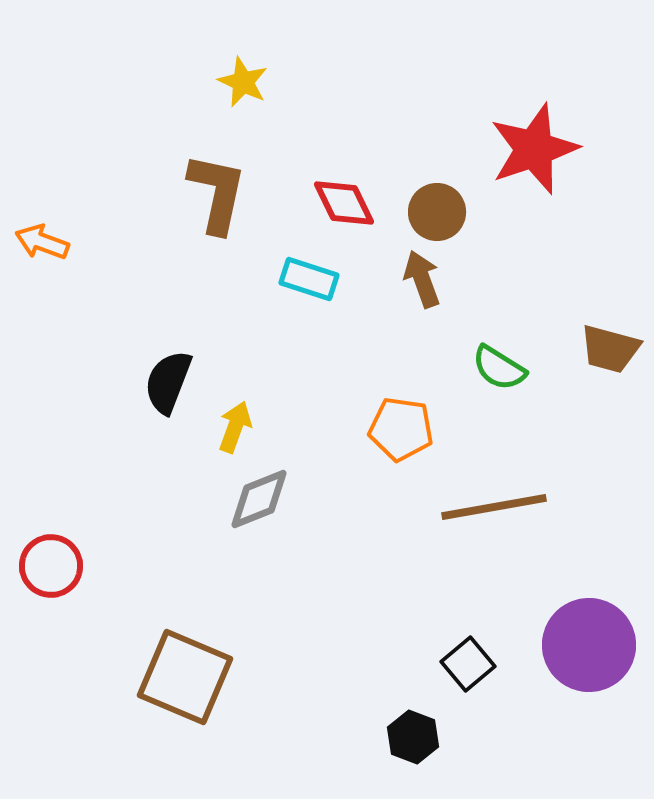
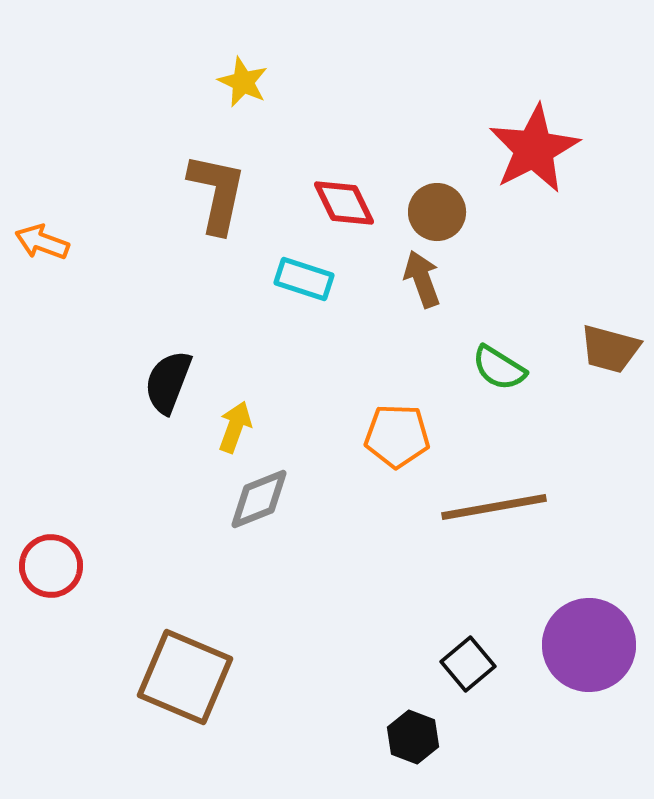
red star: rotated 8 degrees counterclockwise
cyan rectangle: moved 5 px left
orange pentagon: moved 4 px left, 7 px down; rotated 6 degrees counterclockwise
